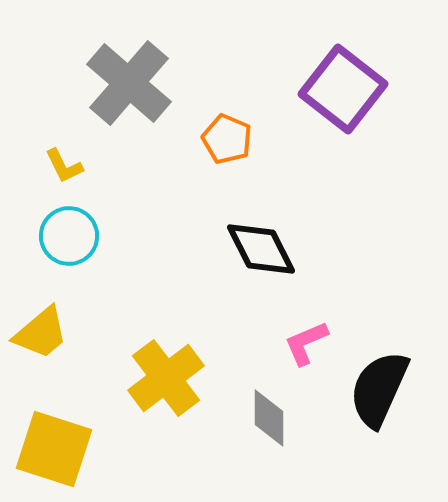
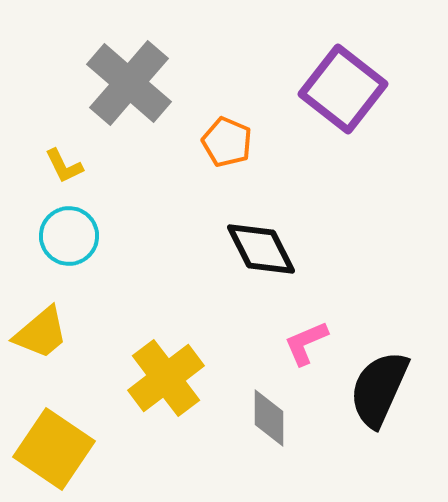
orange pentagon: moved 3 px down
yellow square: rotated 16 degrees clockwise
